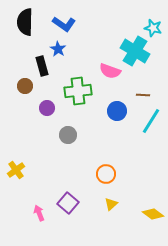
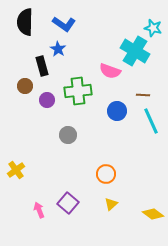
purple circle: moved 8 px up
cyan line: rotated 56 degrees counterclockwise
pink arrow: moved 3 px up
